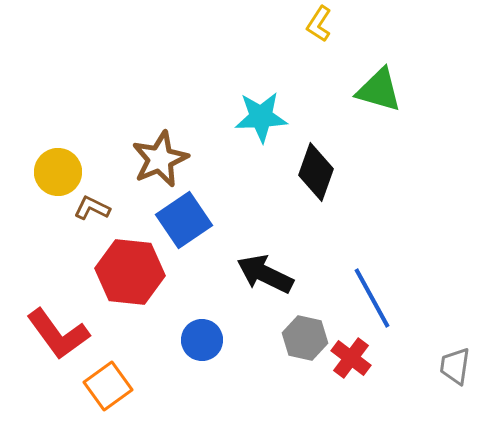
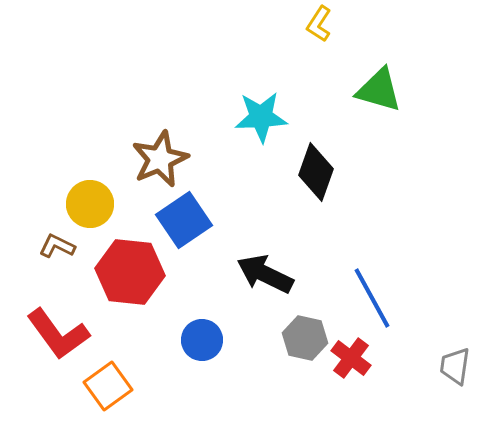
yellow circle: moved 32 px right, 32 px down
brown L-shape: moved 35 px left, 38 px down
